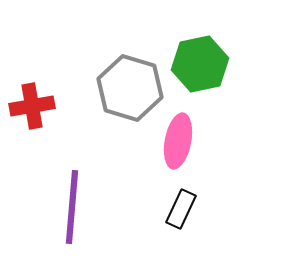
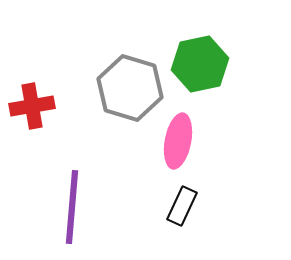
black rectangle: moved 1 px right, 3 px up
